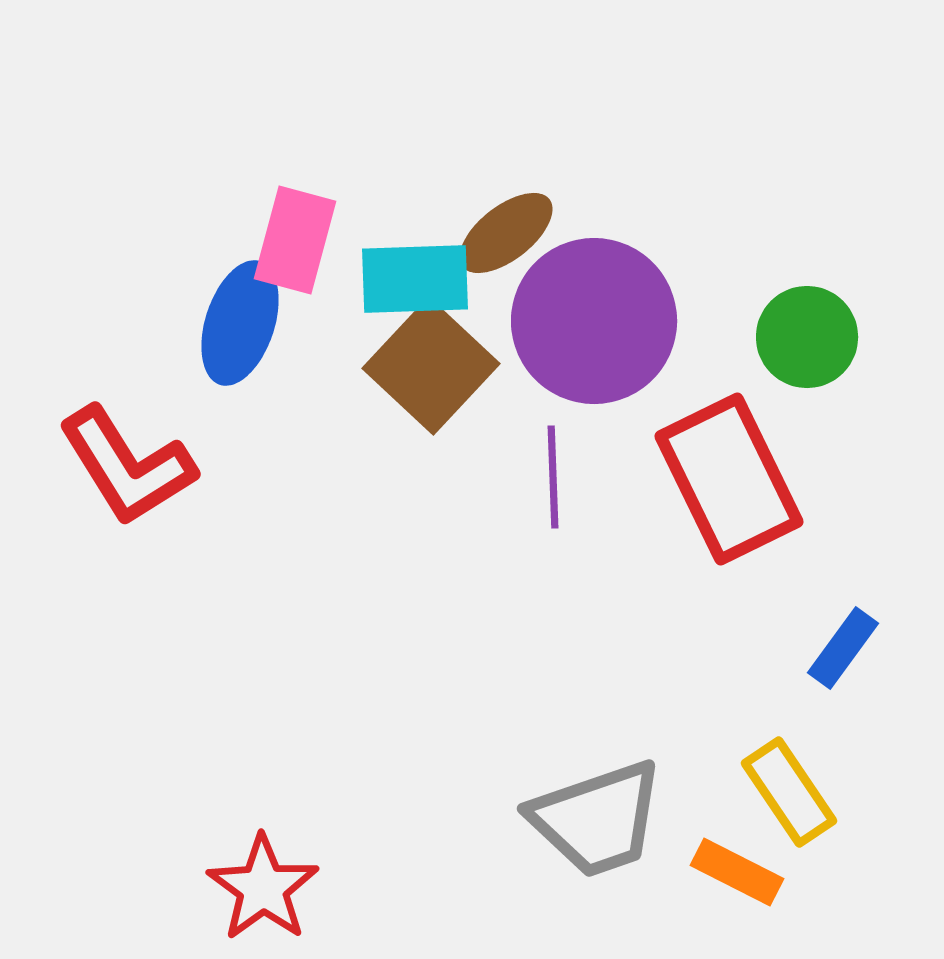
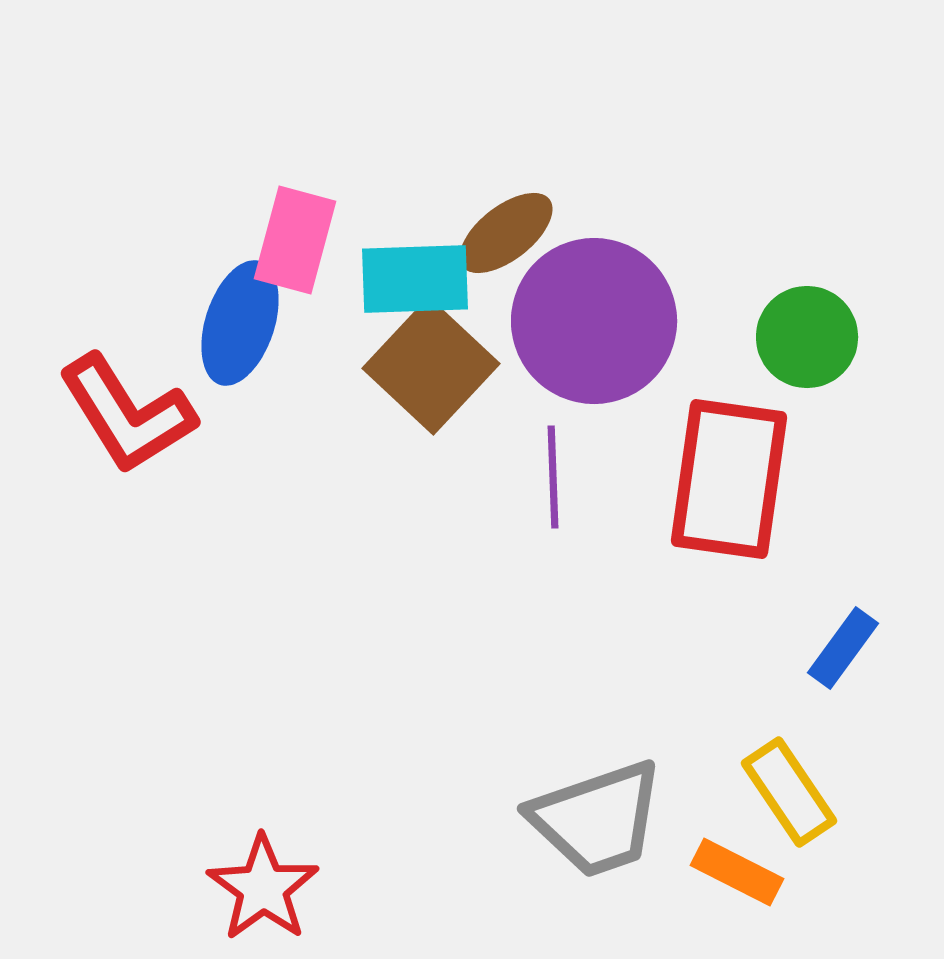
red L-shape: moved 52 px up
red rectangle: rotated 34 degrees clockwise
